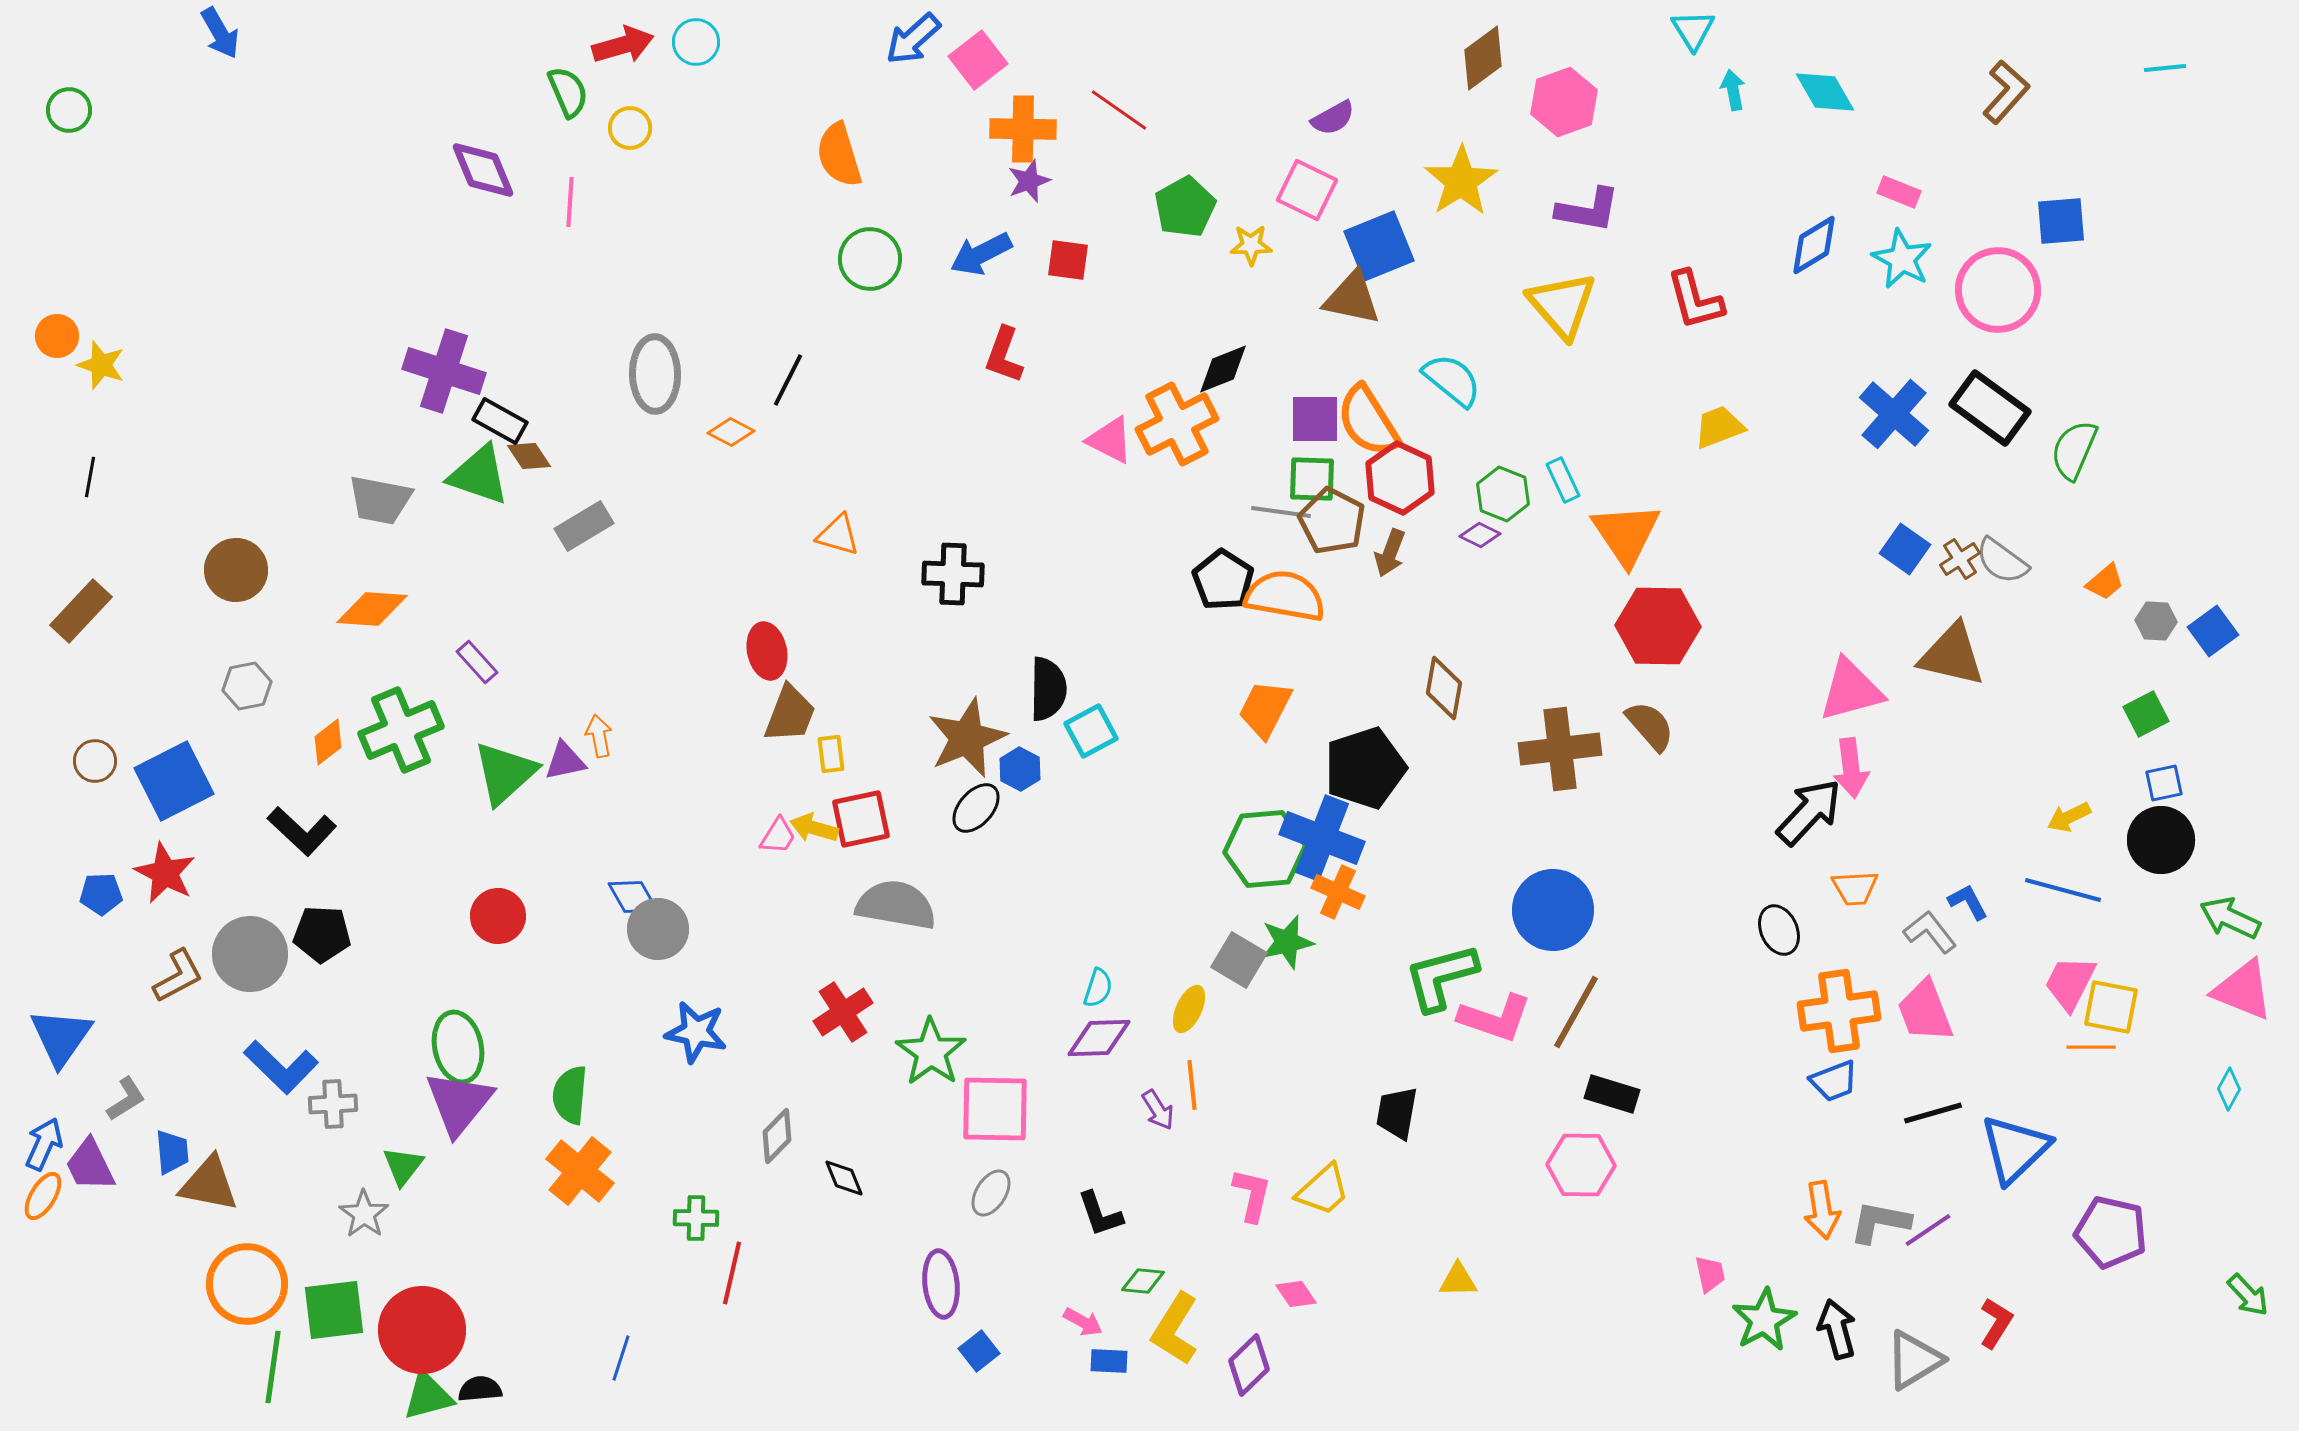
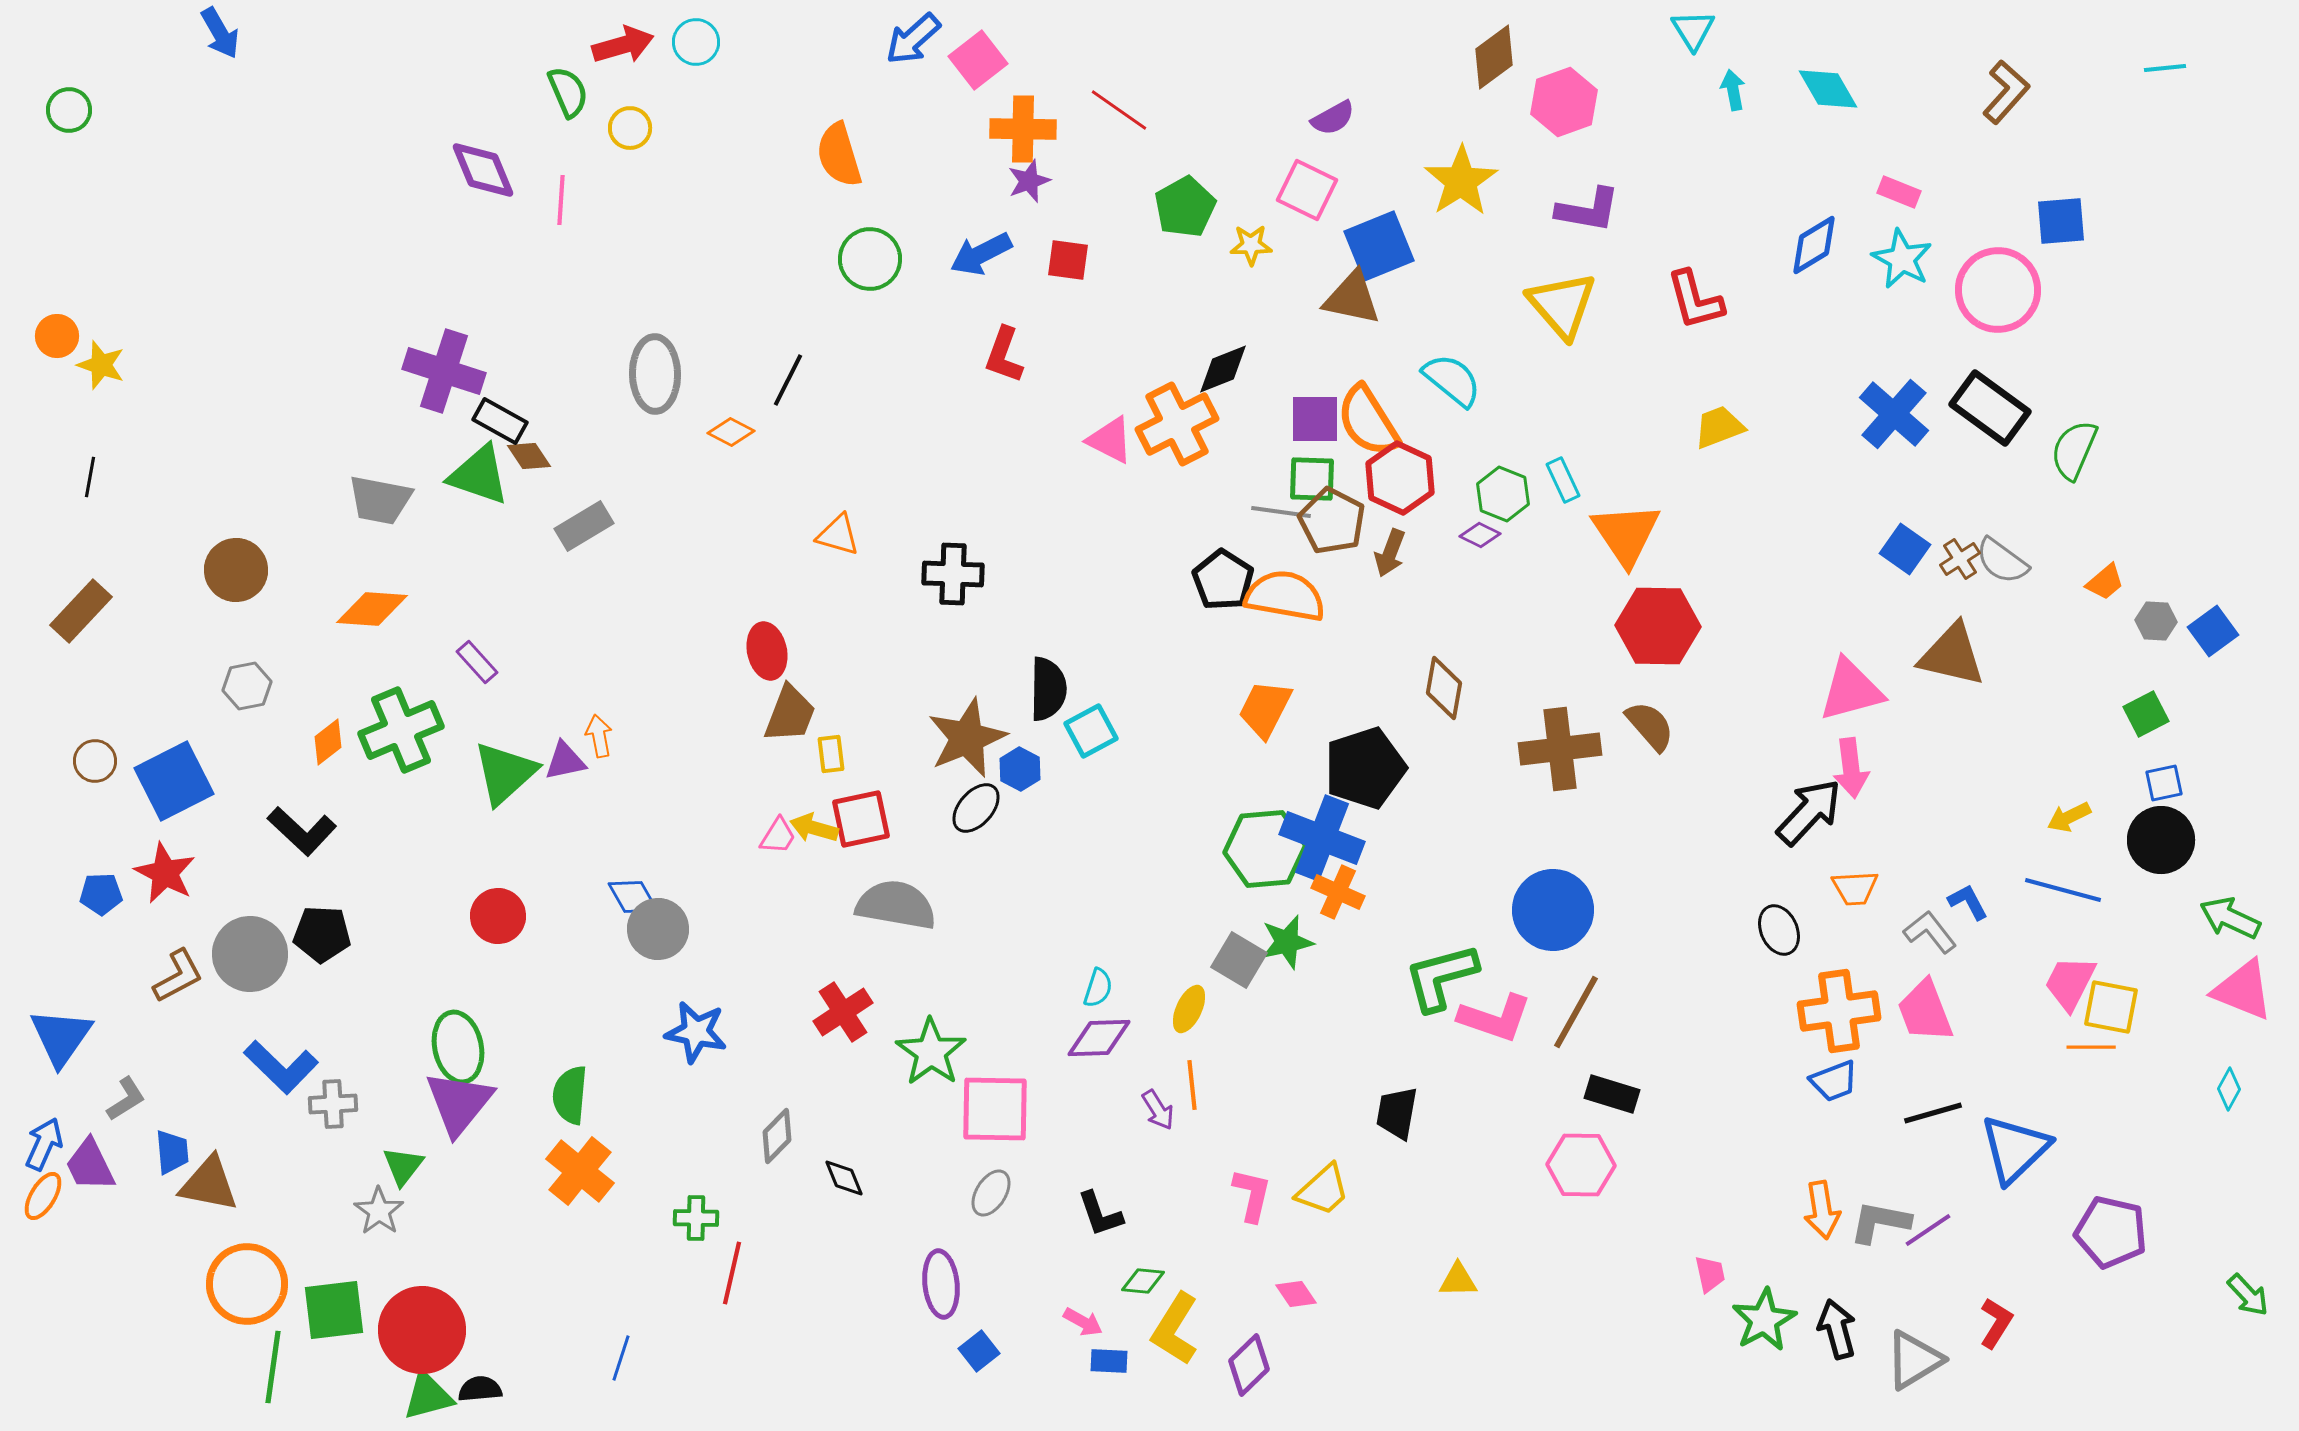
brown diamond at (1483, 58): moved 11 px right, 1 px up
cyan diamond at (1825, 92): moved 3 px right, 3 px up
pink line at (570, 202): moved 9 px left, 2 px up
gray star at (364, 1214): moved 15 px right, 3 px up
